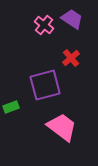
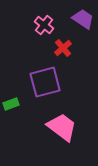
purple trapezoid: moved 11 px right
red cross: moved 8 px left, 10 px up
purple square: moved 3 px up
green rectangle: moved 3 px up
